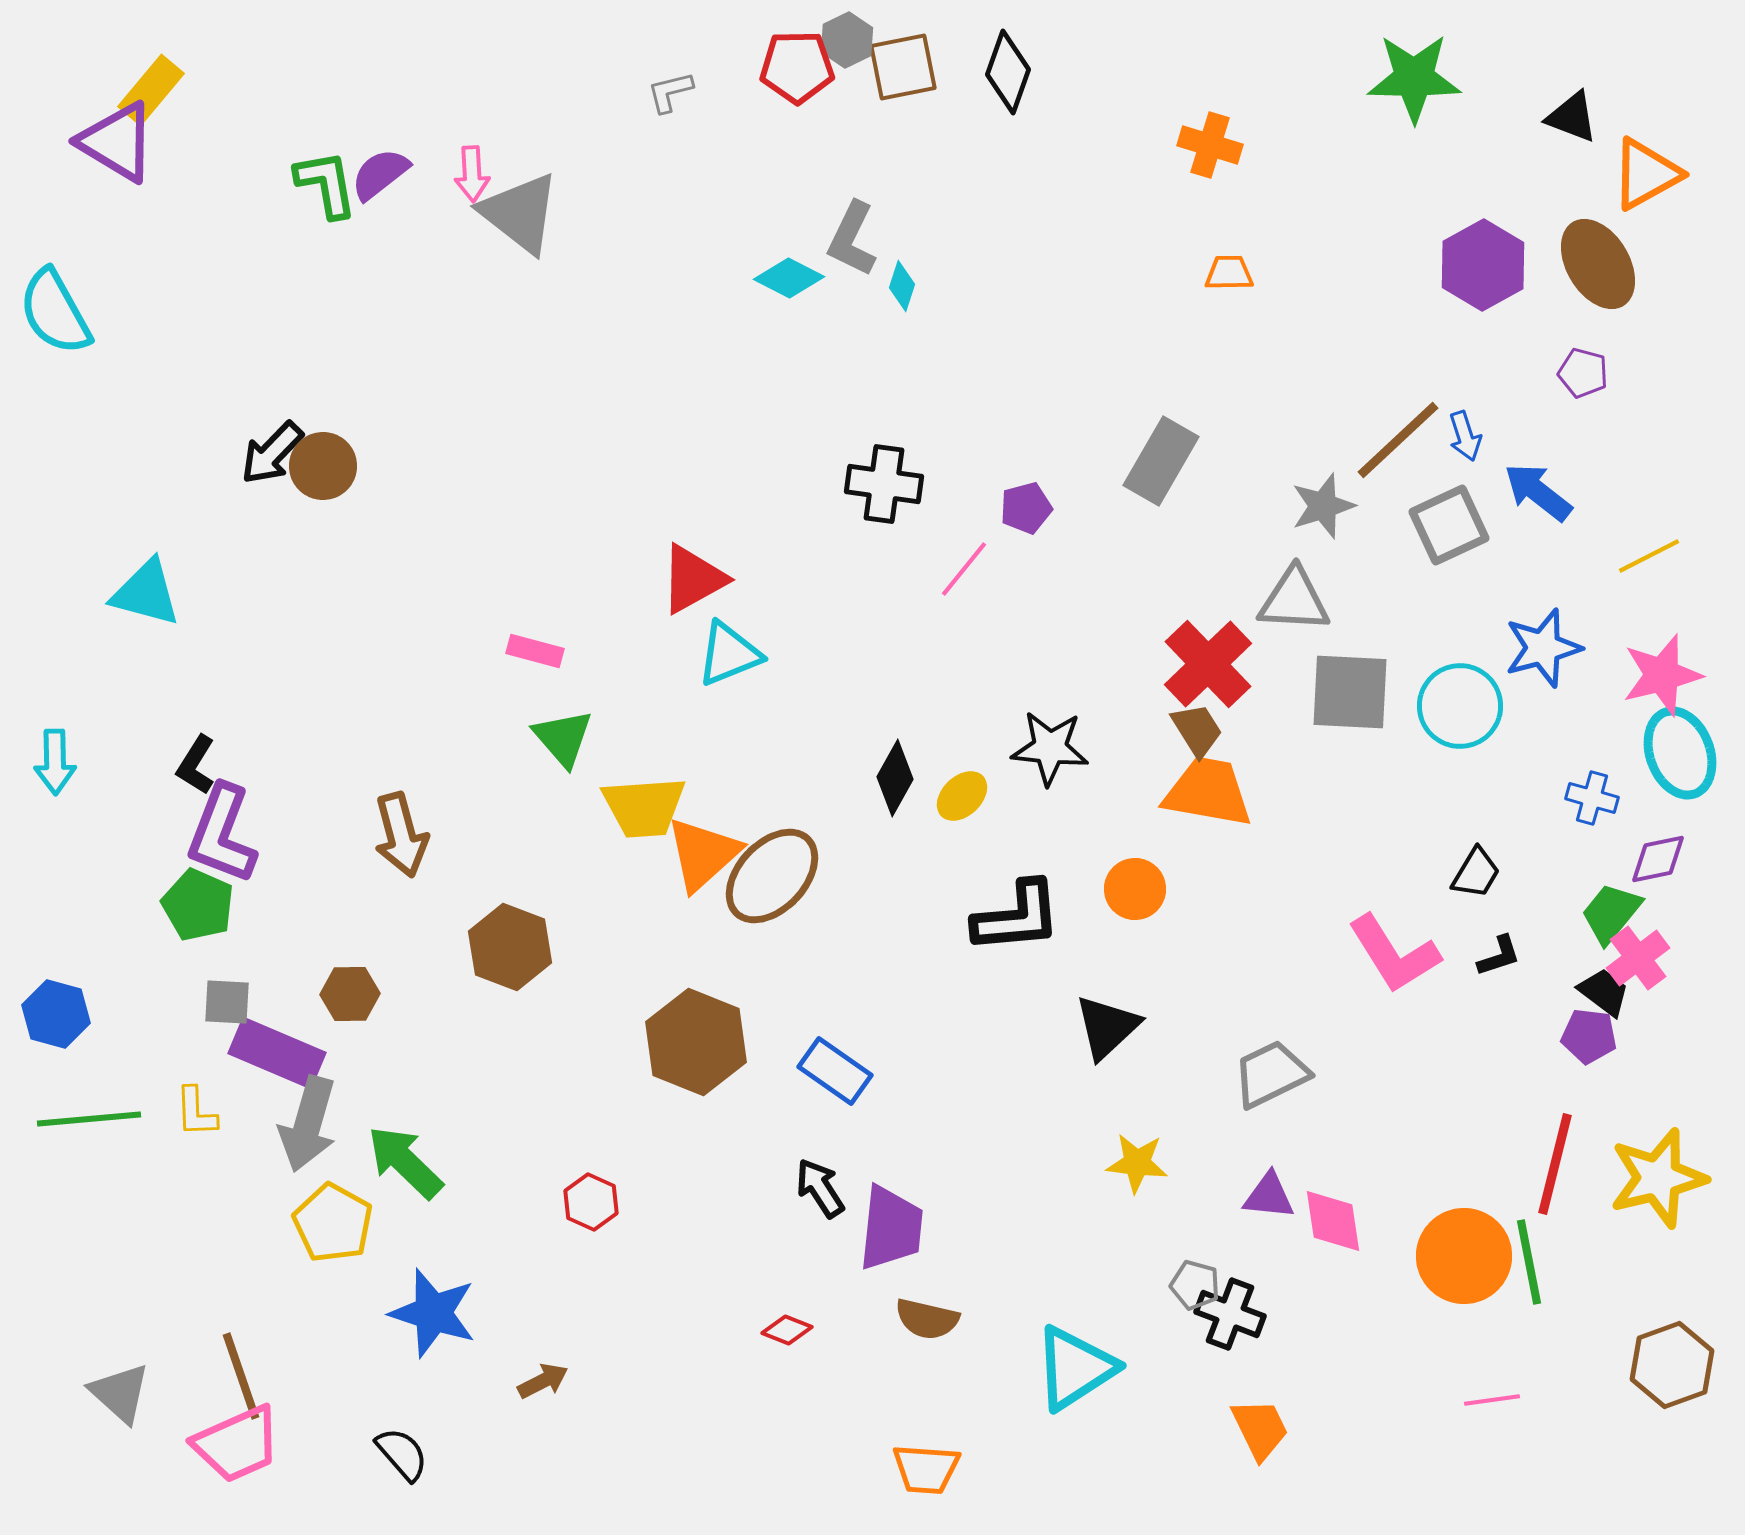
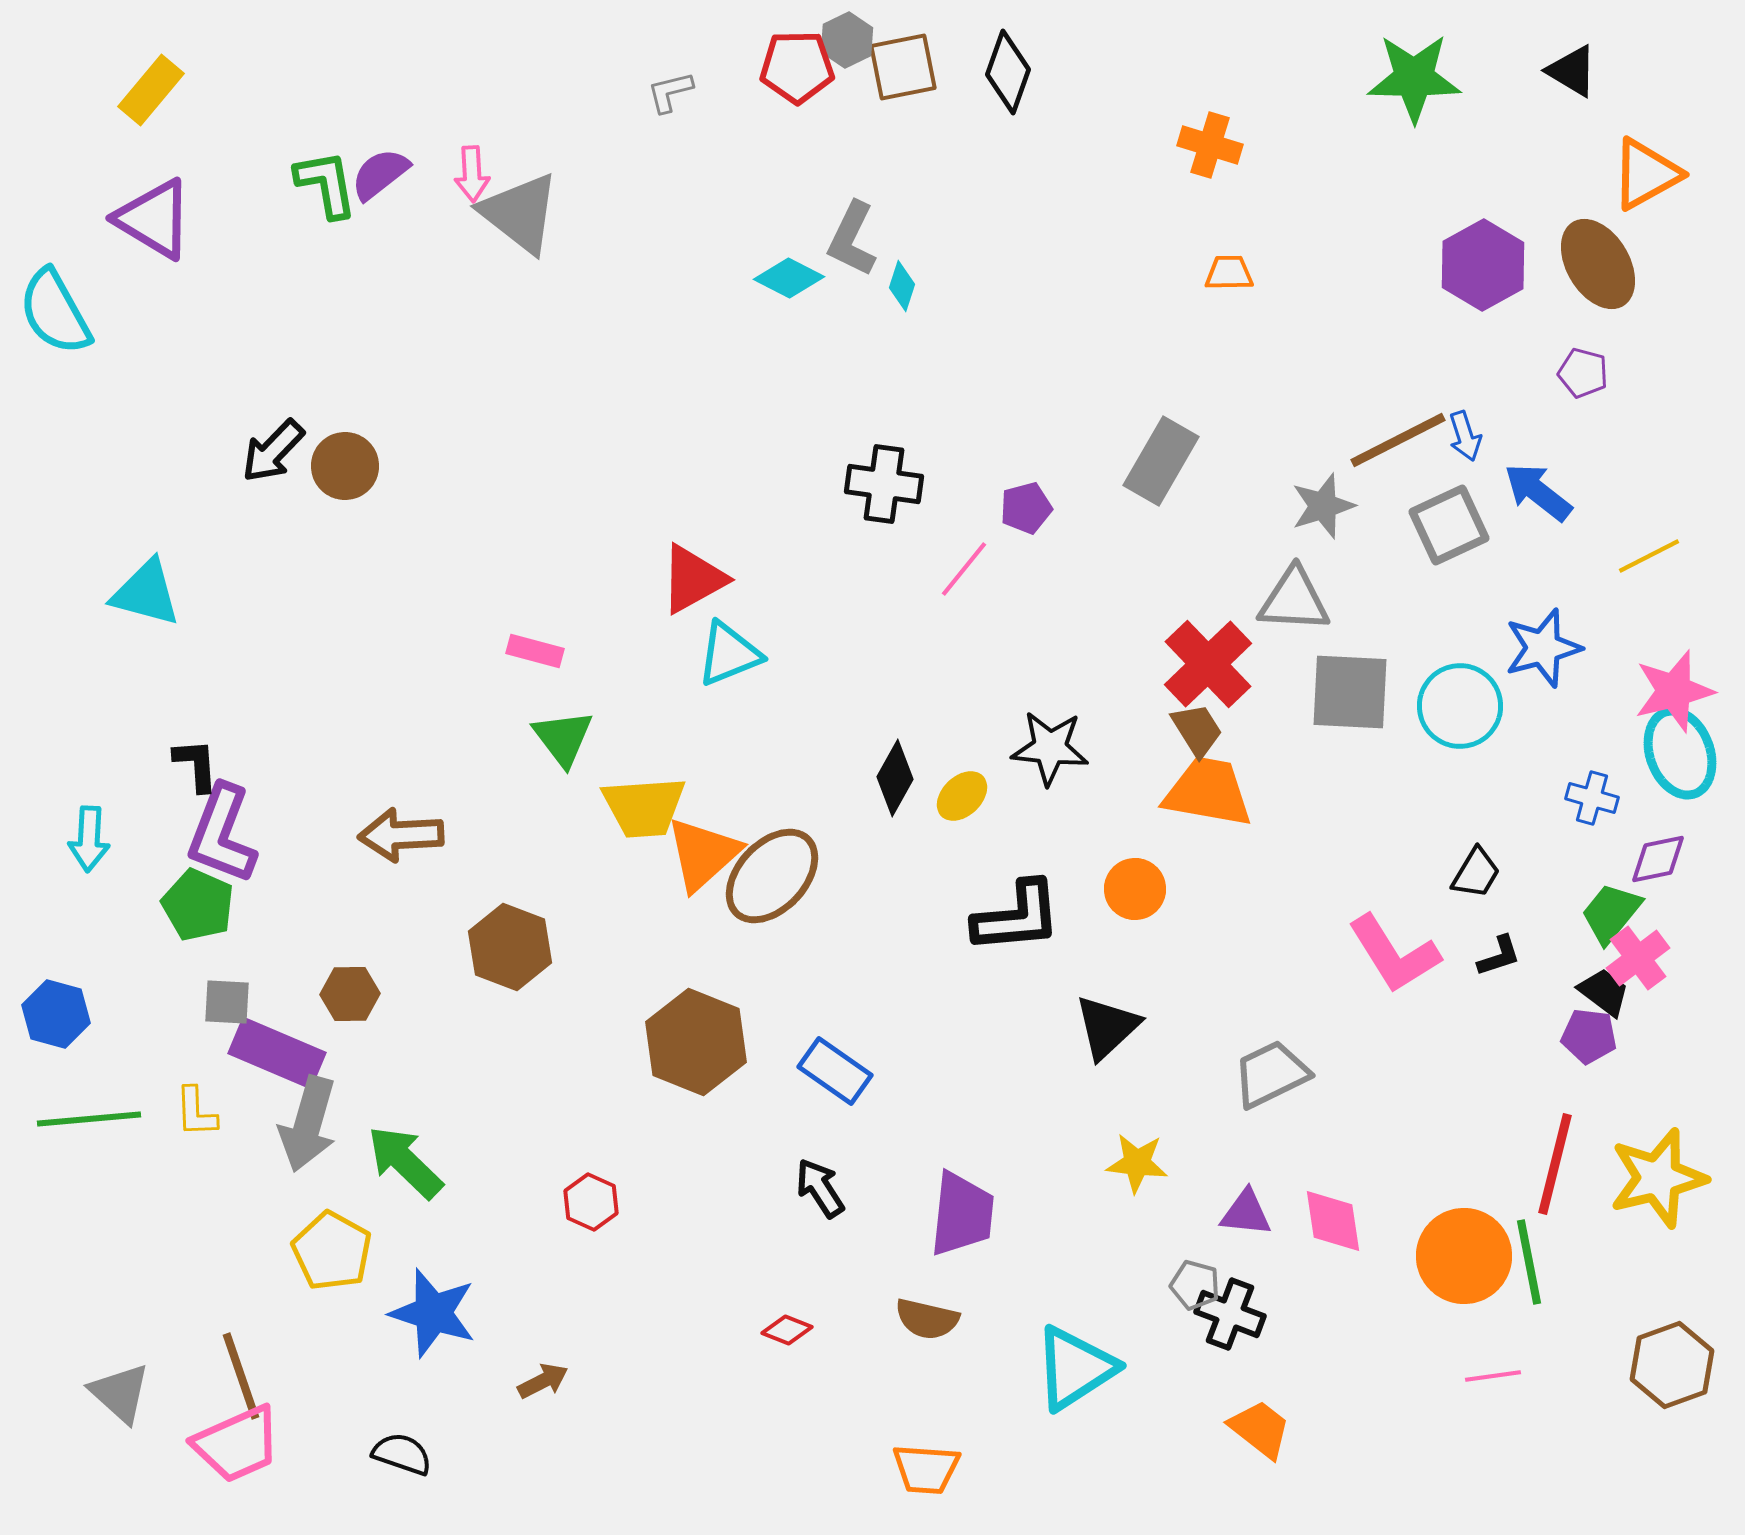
black triangle at (1572, 117): moved 46 px up; rotated 10 degrees clockwise
purple triangle at (117, 142): moved 37 px right, 77 px down
brown line at (1398, 440): rotated 16 degrees clockwise
black arrow at (272, 453): moved 1 px right, 2 px up
brown circle at (323, 466): moved 22 px right
pink star at (1662, 675): moved 12 px right, 16 px down
green triangle at (563, 738): rotated 4 degrees clockwise
cyan arrow at (55, 762): moved 34 px right, 77 px down; rotated 4 degrees clockwise
black L-shape at (196, 765): rotated 144 degrees clockwise
brown arrow at (401, 835): rotated 102 degrees clockwise
purple triangle at (1269, 1196): moved 23 px left, 17 px down
yellow pentagon at (333, 1223): moved 1 px left, 28 px down
purple trapezoid at (891, 1228): moved 71 px right, 14 px up
pink line at (1492, 1400): moved 1 px right, 24 px up
orange trapezoid at (1260, 1429): rotated 26 degrees counterclockwise
black semicircle at (402, 1454): rotated 30 degrees counterclockwise
